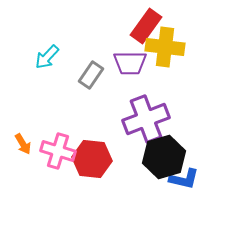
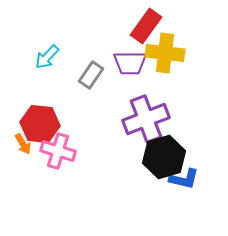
yellow cross: moved 6 px down
red hexagon: moved 52 px left, 35 px up
